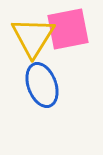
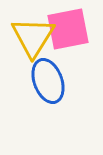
blue ellipse: moved 6 px right, 4 px up
